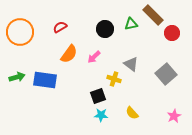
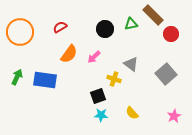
red circle: moved 1 px left, 1 px down
green arrow: rotated 49 degrees counterclockwise
